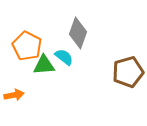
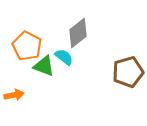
gray diamond: rotated 32 degrees clockwise
green triangle: moved 1 px down; rotated 25 degrees clockwise
